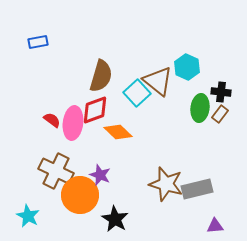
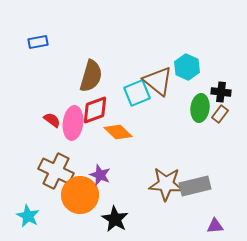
brown semicircle: moved 10 px left
cyan square: rotated 20 degrees clockwise
brown star: rotated 12 degrees counterclockwise
gray rectangle: moved 2 px left, 3 px up
